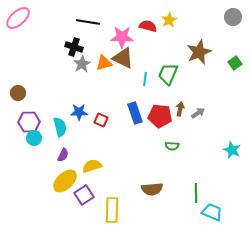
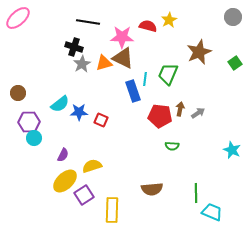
blue rectangle: moved 2 px left, 22 px up
cyan semicircle: moved 23 px up; rotated 66 degrees clockwise
